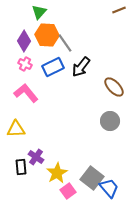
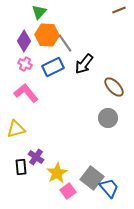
black arrow: moved 3 px right, 3 px up
gray circle: moved 2 px left, 3 px up
yellow triangle: rotated 12 degrees counterclockwise
